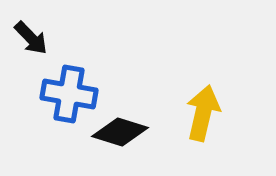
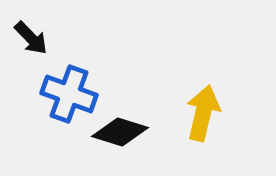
blue cross: rotated 10 degrees clockwise
